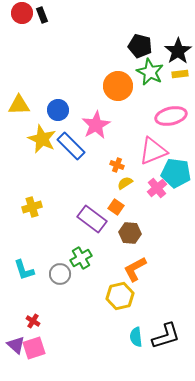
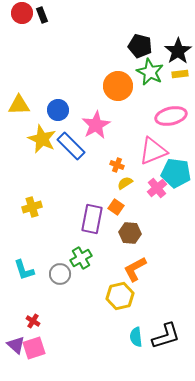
purple rectangle: rotated 64 degrees clockwise
